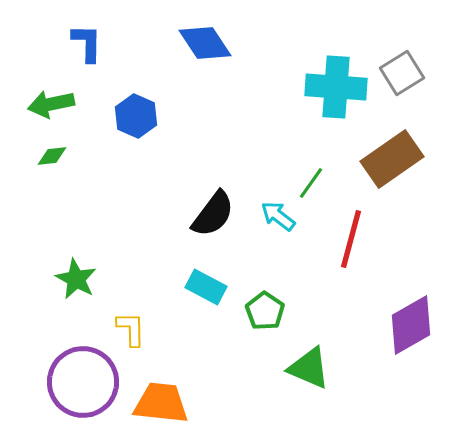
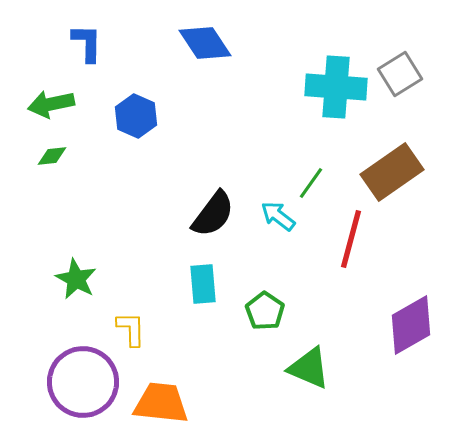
gray square: moved 2 px left, 1 px down
brown rectangle: moved 13 px down
cyan rectangle: moved 3 px left, 3 px up; rotated 57 degrees clockwise
